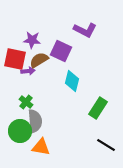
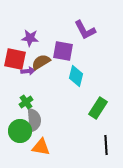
purple L-shape: rotated 35 degrees clockwise
purple star: moved 2 px left, 2 px up
purple square: moved 2 px right; rotated 15 degrees counterclockwise
brown semicircle: moved 2 px right, 2 px down
cyan diamond: moved 4 px right, 5 px up
green cross: rotated 16 degrees clockwise
gray semicircle: moved 1 px left, 1 px up
black line: rotated 54 degrees clockwise
